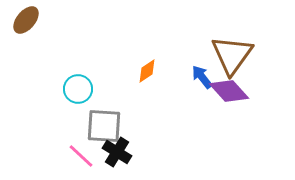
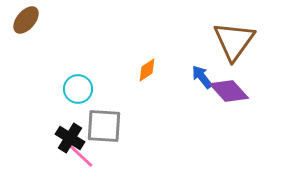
brown triangle: moved 2 px right, 14 px up
orange diamond: moved 1 px up
black cross: moved 47 px left, 14 px up
